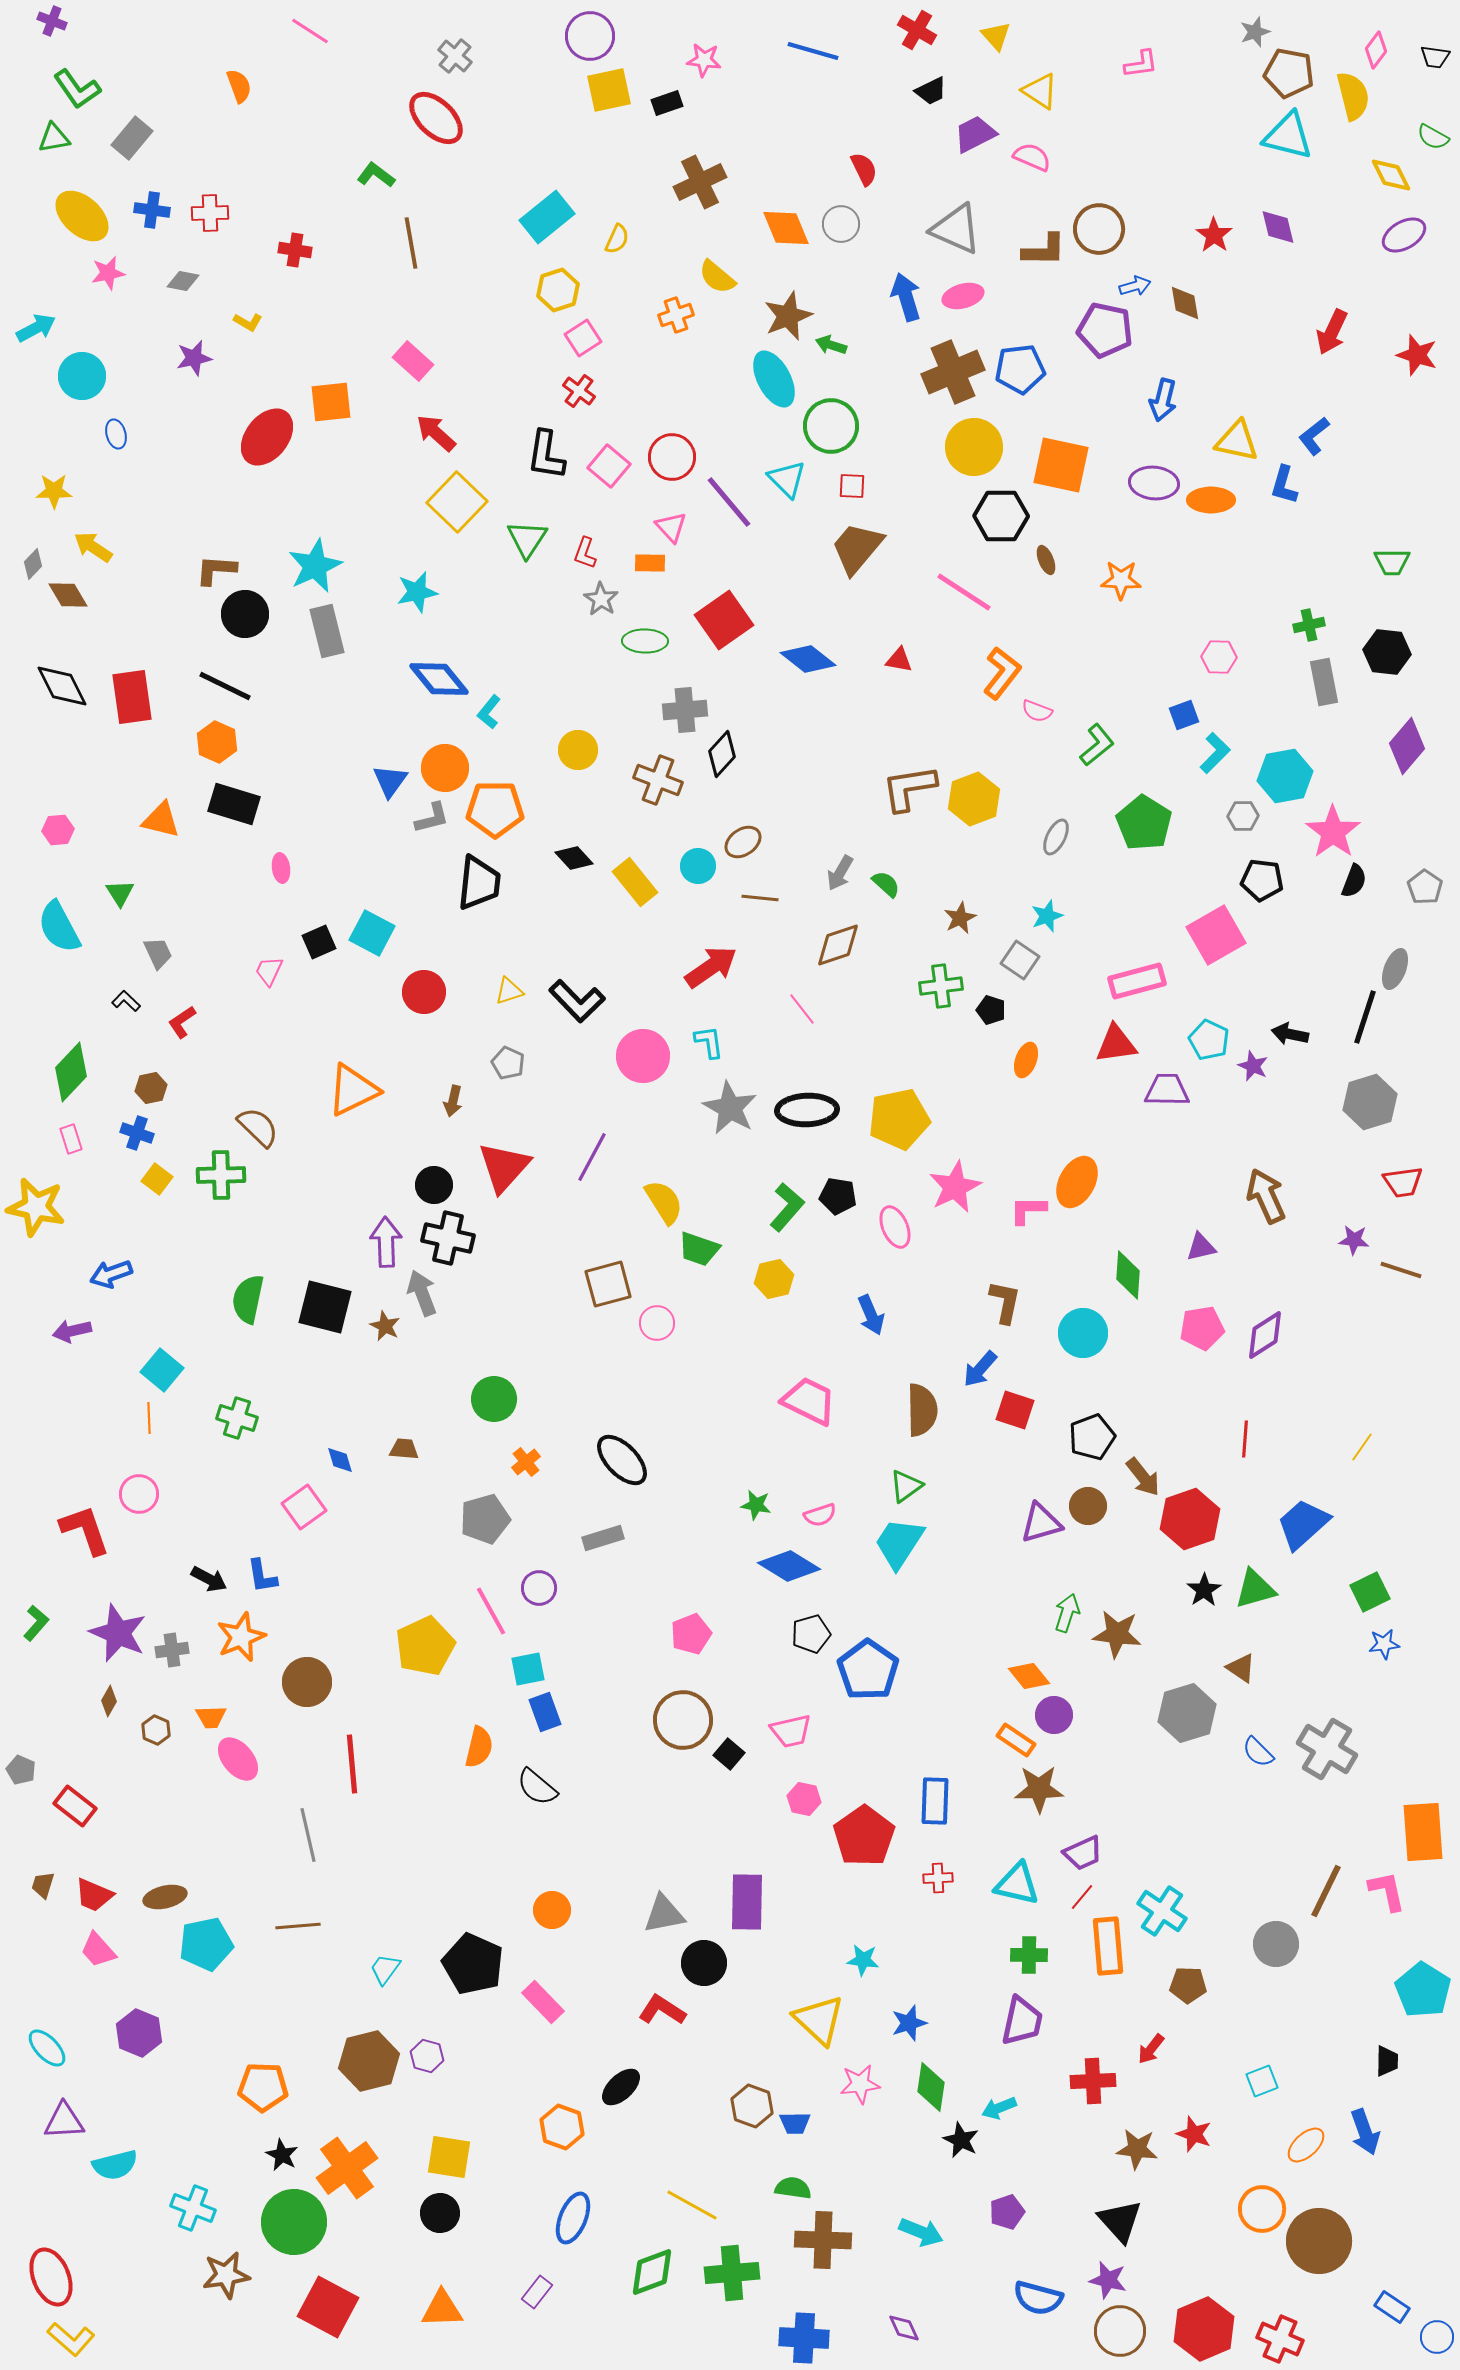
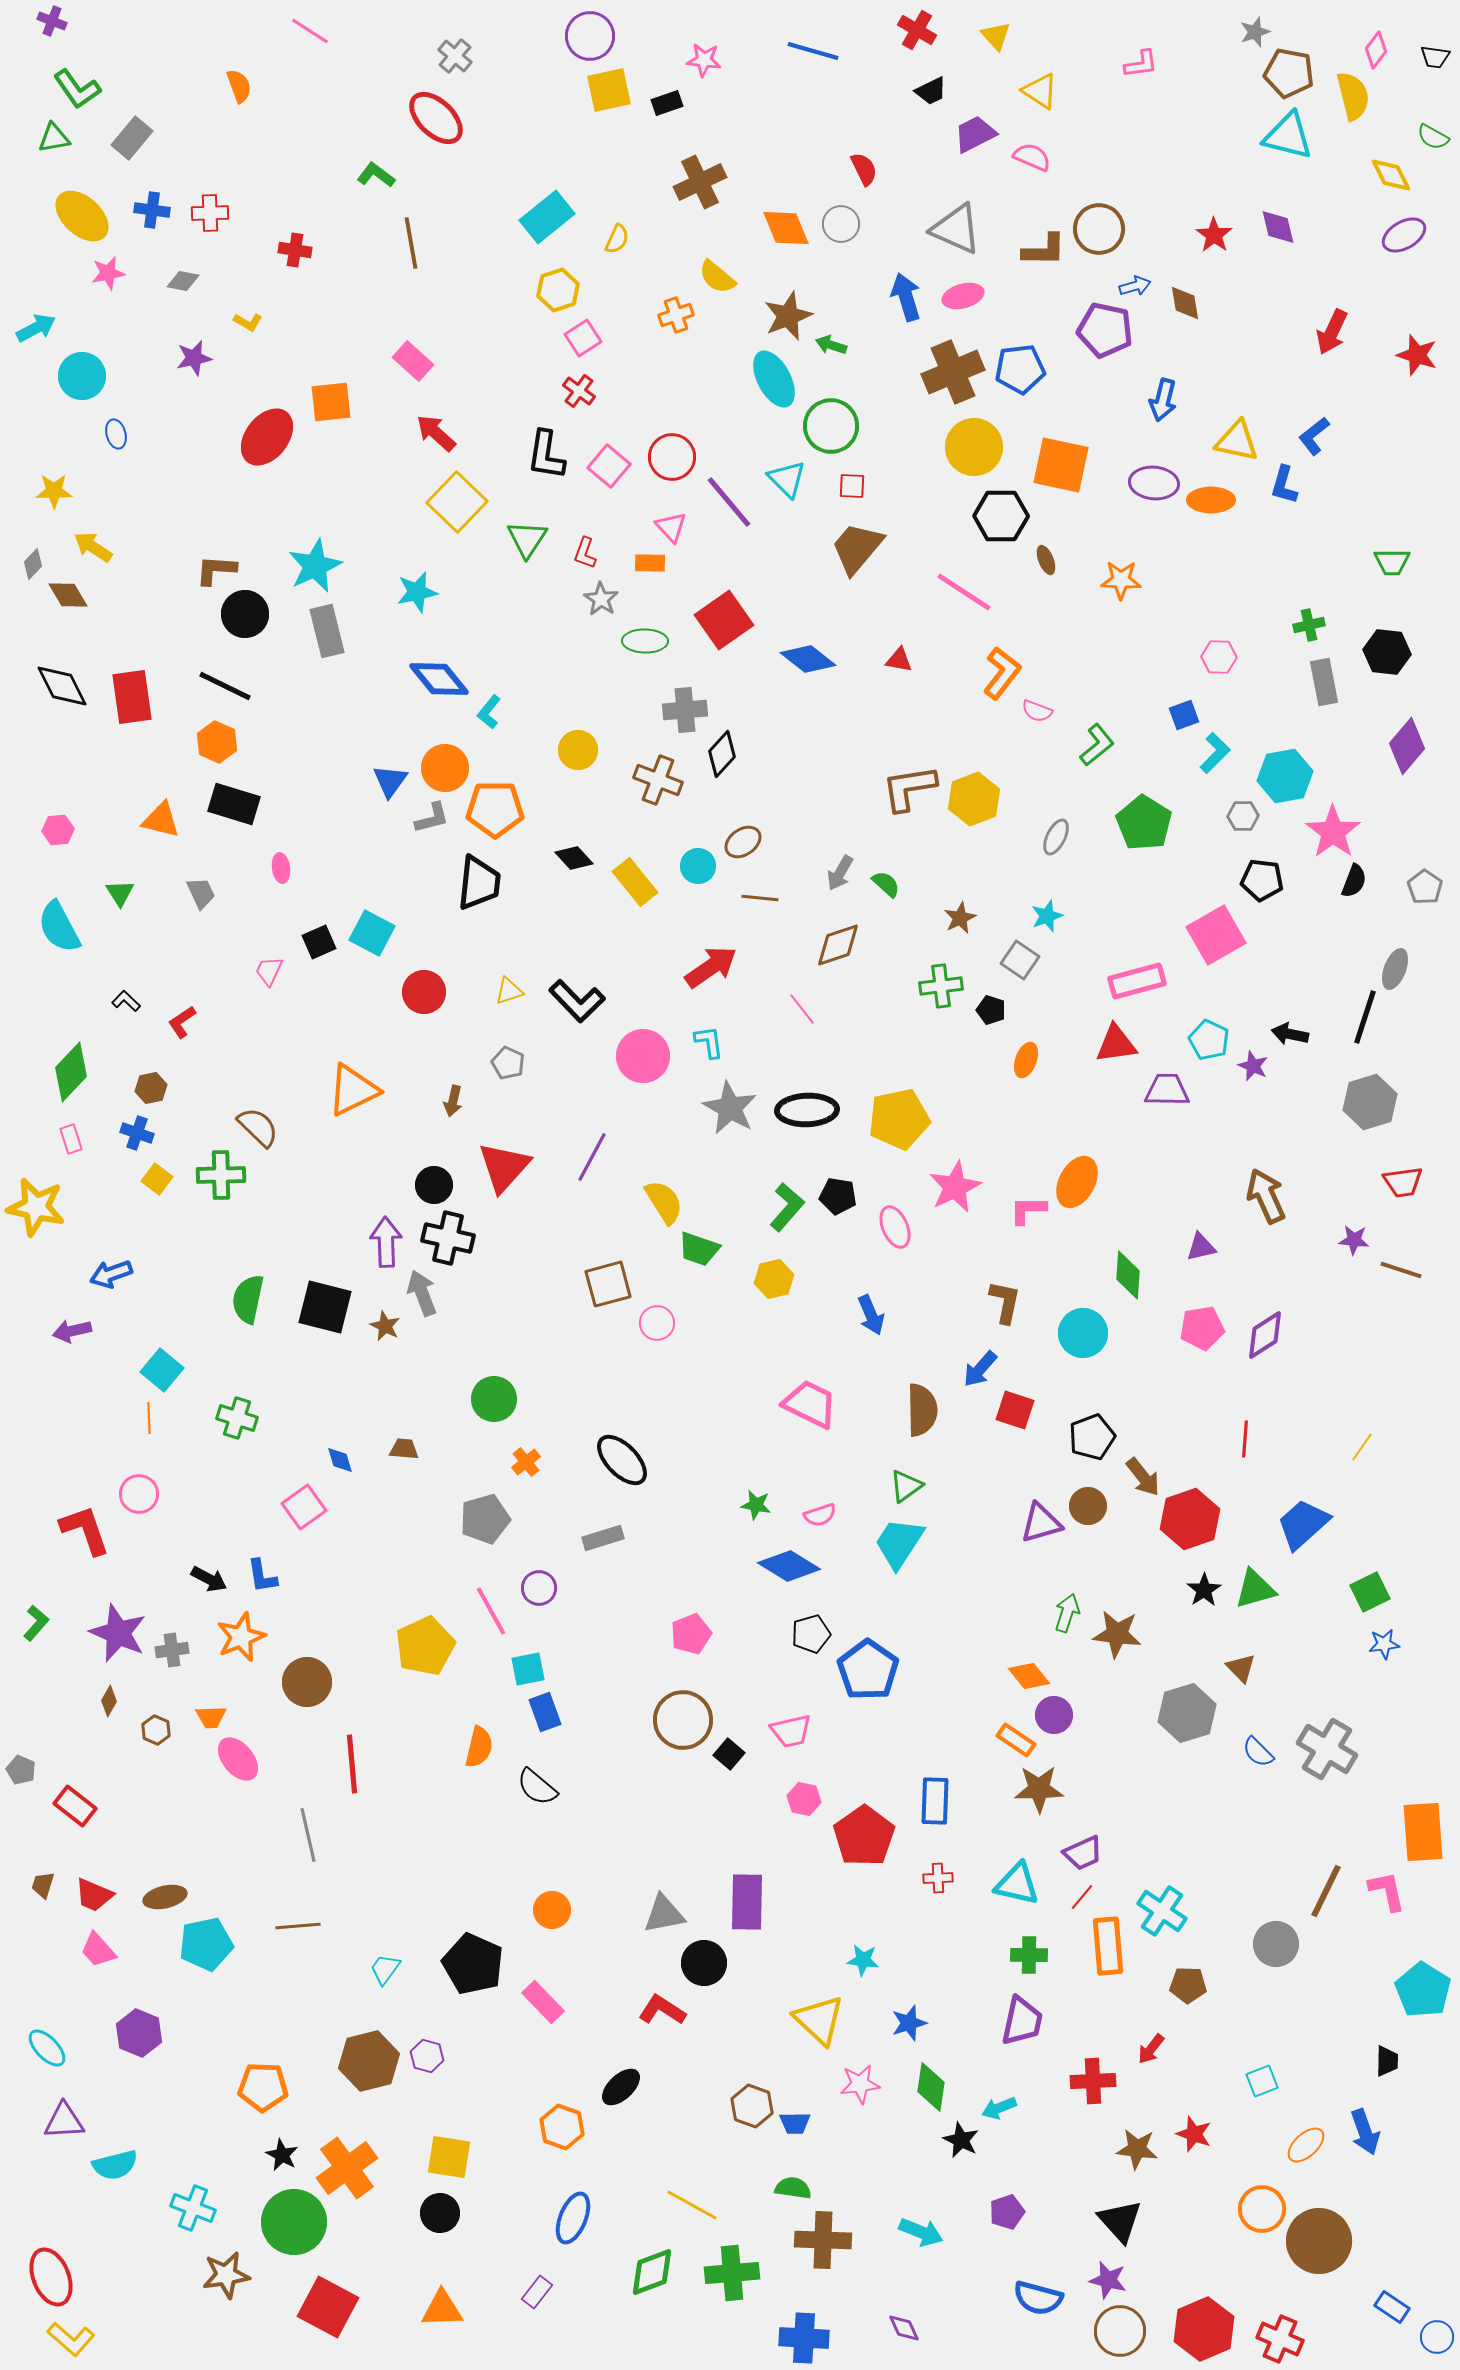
gray trapezoid at (158, 953): moved 43 px right, 60 px up
pink trapezoid at (809, 1401): moved 1 px right, 3 px down
brown triangle at (1241, 1668): rotated 12 degrees clockwise
